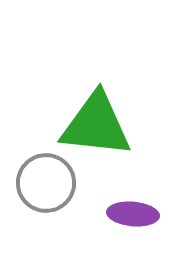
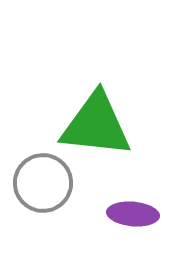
gray circle: moved 3 px left
